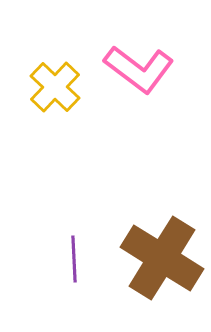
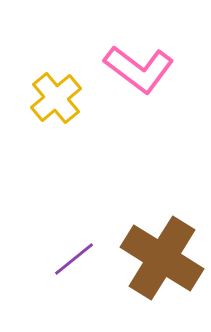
yellow cross: moved 1 px right, 11 px down; rotated 6 degrees clockwise
purple line: rotated 54 degrees clockwise
